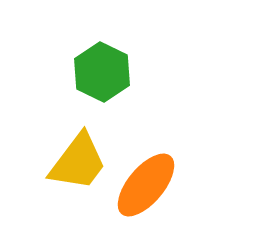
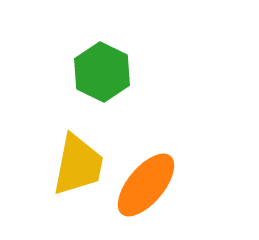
yellow trapezoid: moved 3 px down; rotated 26 degrees counterclockwise
